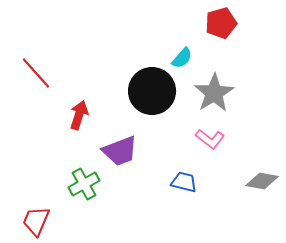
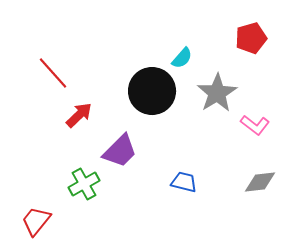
red pentagon: moved 30 px right, 15 px down
red line: moved 17 px right
gray star: moved 3 px right
red arrow: rotated 28 degrees clockwise
pink L-shape: moved 45 px right, 14 px up
purple trapezoid: rotated 24 degrees counterclockwise
gray diamond: moved 2 px left, 1 px down; rotated 16 degrees counterclockwise
red trapezoid: rotated 16 degrees clockwise
